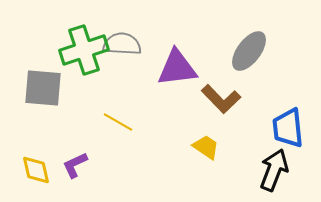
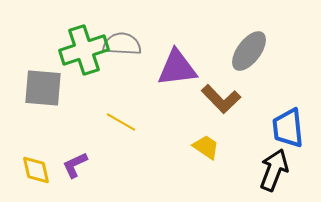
yellow line: moved 3 px right
